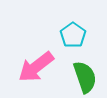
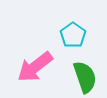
pink arrow: moved 1 px left
